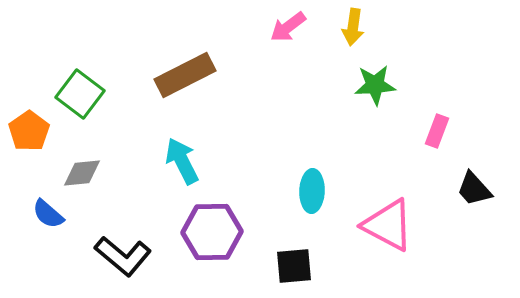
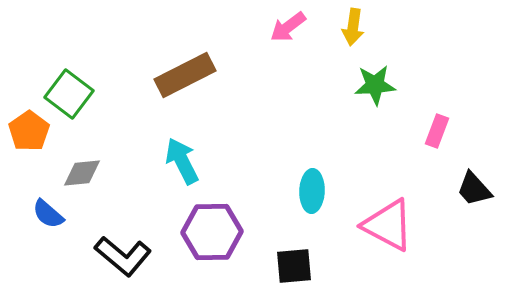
green square: moved 11 px left
